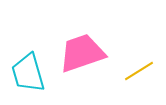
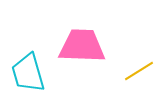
pink trapezoid: moved 7 px up; rotated 21 degrees clockwise
